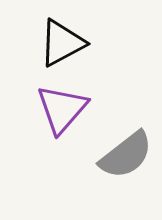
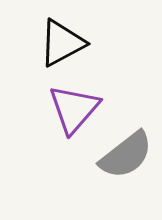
purple triangle: moved 12 px right
